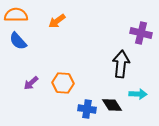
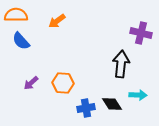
blue semicircle: moved 3 px right
cyan arrow: moved 1 px down
black diamond: moved 1 px up
blue cross: moved 1 px left, 1 px up; rotated 18 degrees counterclockwise
